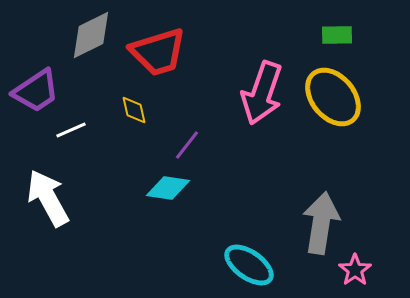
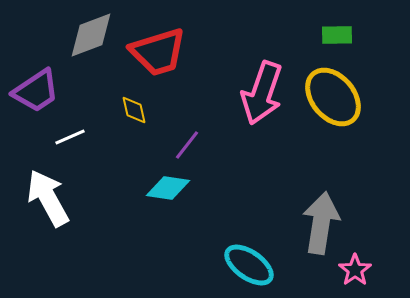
gray diamond: rotated 6 degrees clockwise
white line: moved 1 px left, 7 px down
